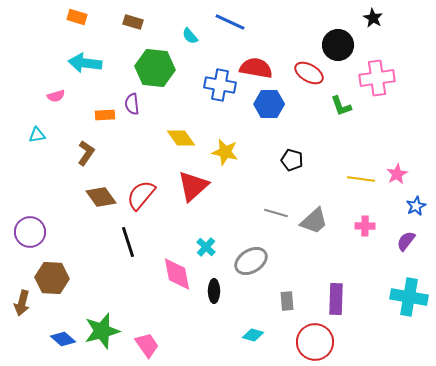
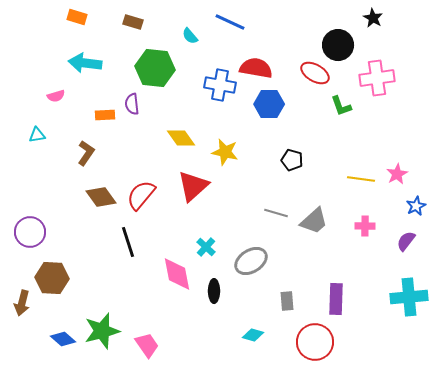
red ellipse at (309, 73): moved 6 px right
cyan cross at (409, 297): rotated 15 degrees counterclockwise
